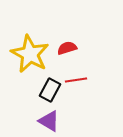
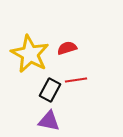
purple triangle: rotated 20 degrees counterclockwise
